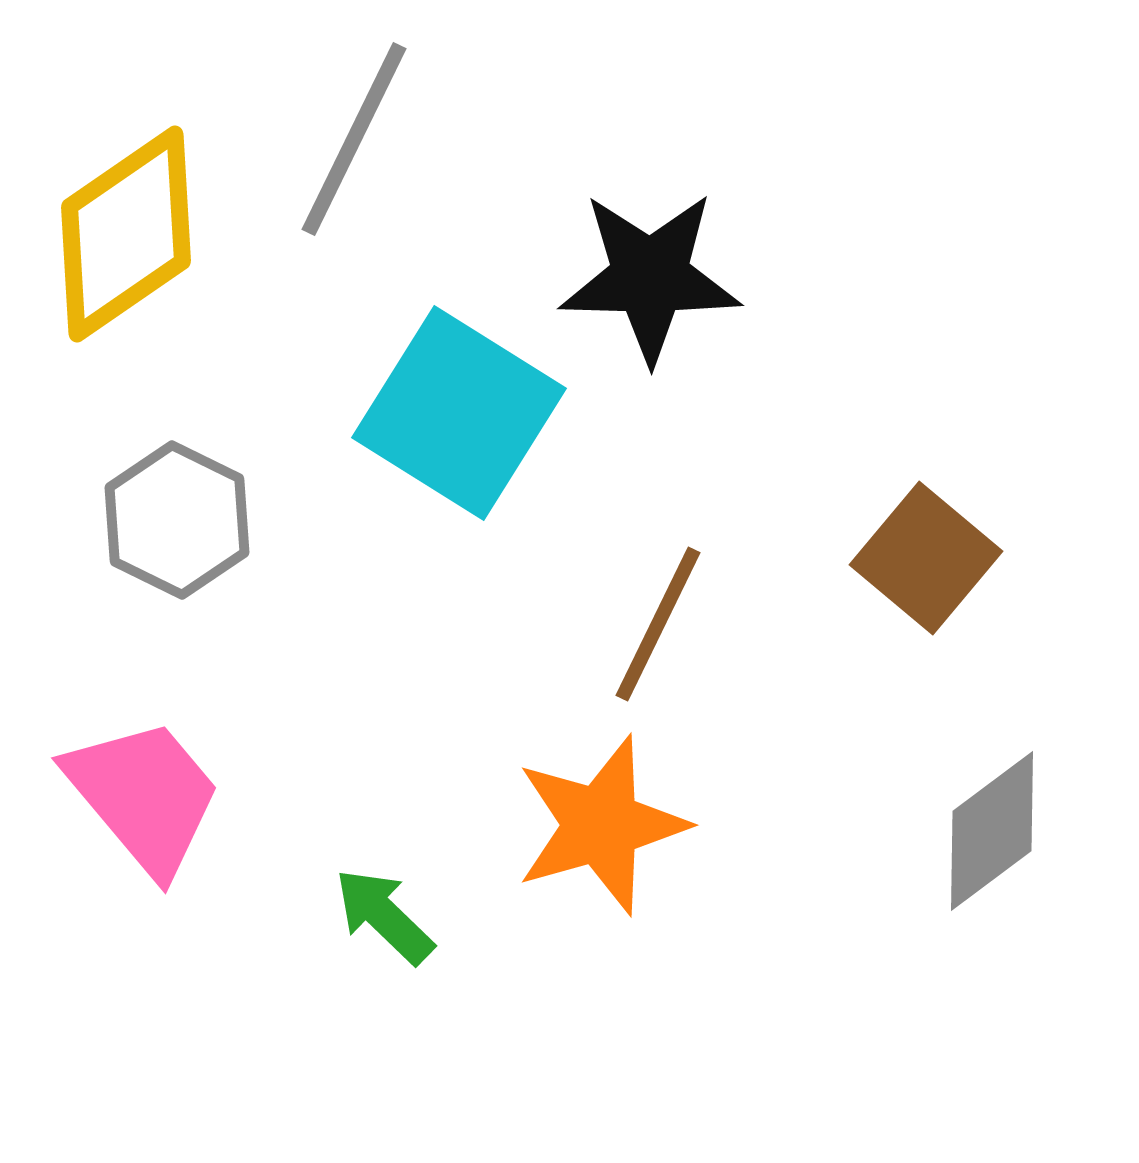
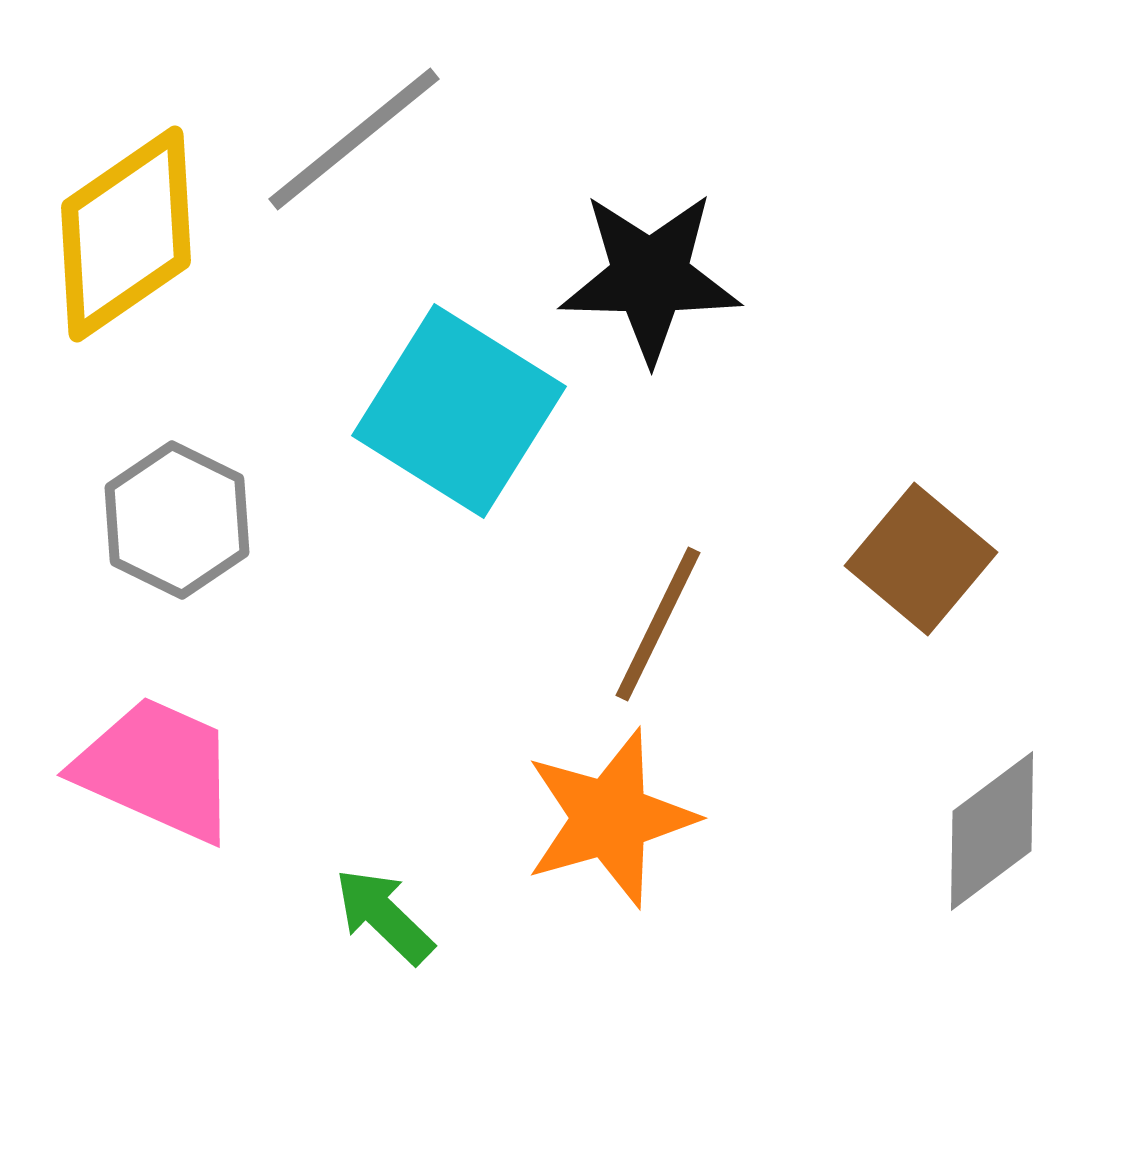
gray line: rotated 25 degrees clockwise
cyan square: moved 2 px up
brown square: moved 5 px left, 1 px down
pink trapezoid: moved 13 px right, 27 px up; rotated 26 degrees counterclockwise
orange star: moved 9 px right, 7 px up
